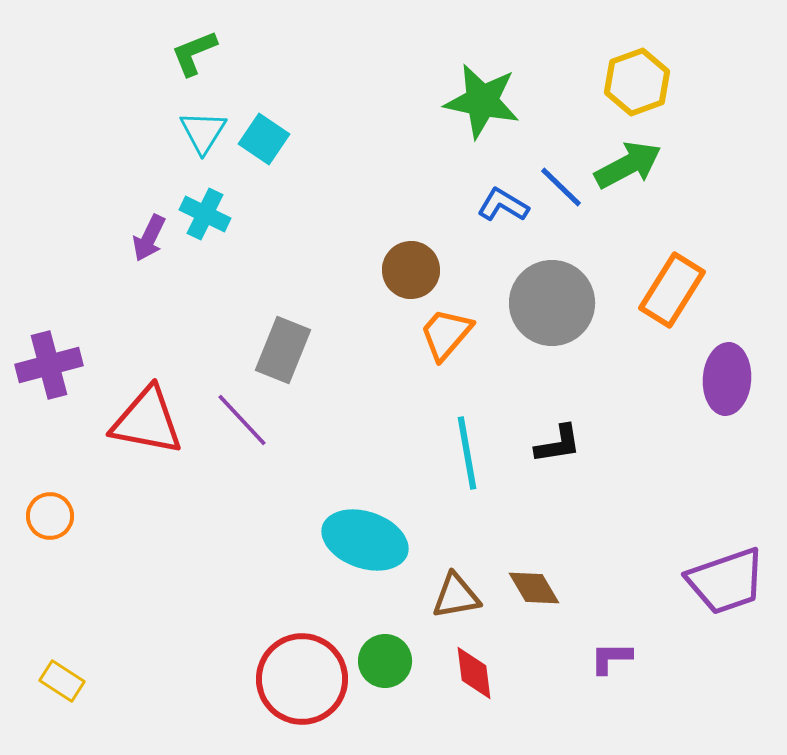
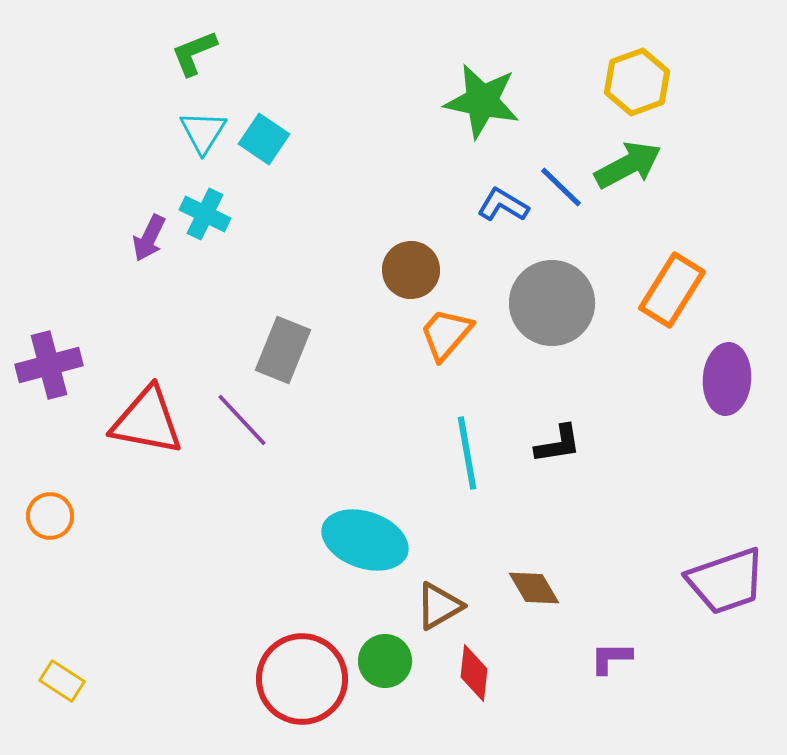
brown triangle: moved 17 px left, 10 px down; rotated 20 degrees counterclockwise
red diamond: rotated 14 degrees clockwise
